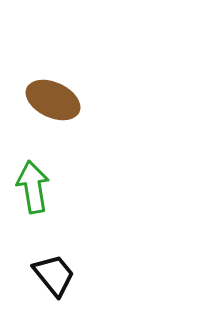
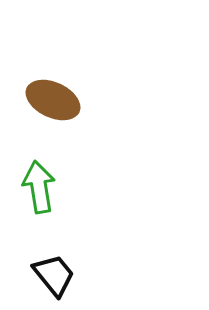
green arrow: moved 6 px right
